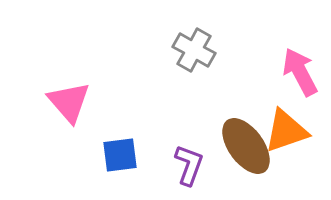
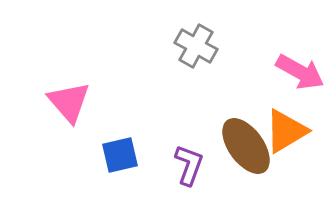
gray cross: moved 2 px right, 4 px up
pink arrow: rotated 147 degrees clockwise
orange triangle: rotated 12 degrees counterclockwise
blue square: rotated 6 degrees counterclockwise
